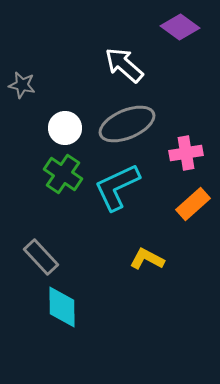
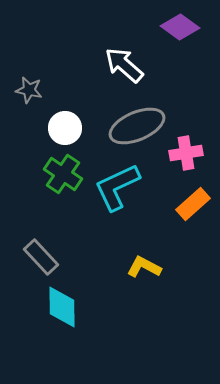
gray star: moved 7 px right, 5 px down
gray ellipse: moved 10 px right, 2 px down
yellow L-shape: moved 3 px left, 8 px down
